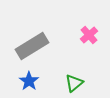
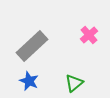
gray rectangle: rotated 12 degrees counterclockwise
blue star: rotated 12 degrees counterclockwise
